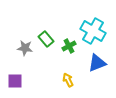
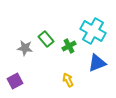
purple square: rotated 28 degrees counterclockwise
